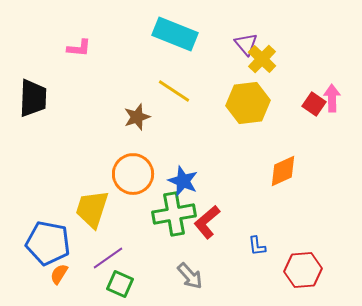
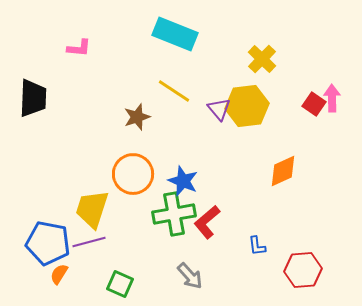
purple triangle: moved 27 px left, 65 px down
yellow hexagon: moved 1 px left, 3 px down
purple line: moved 19 px left, 16 px up; rotated 20 degrees clockwise
